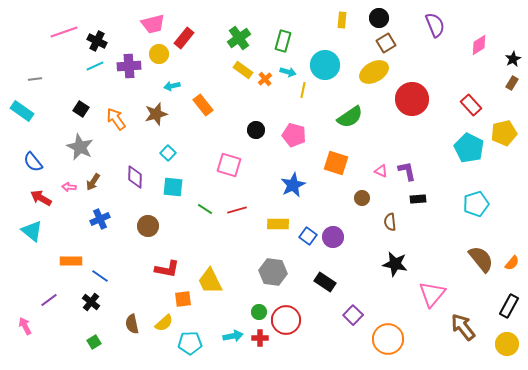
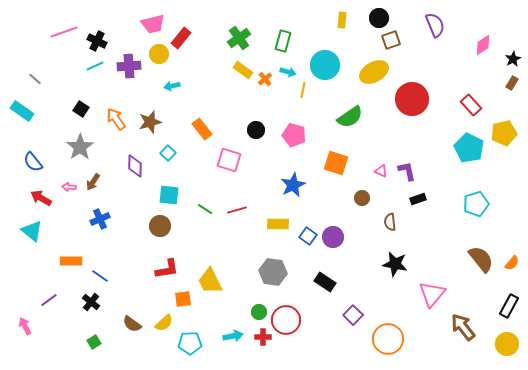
red rectangle at (184, 38): moved 3 px left
brown square at (386, 43): moved 5 px right, 3 px up; rotated 12 degrees clockwise
pink diamond at (479, 45): moved 4 px right
gray line at (35, 79): rotated 48 degrees clockwise
orange rectangle at (203, 105): moved 1 px left, 24 px down
brown star at (156, 114): moved 6 px left, 8 px down
gray star at (80, 147): rotated 12 degrees clockwise
pink square at (229, 165): moved 5 px up
purple diamond at (135, 177): moved 11 px up
cyan square at (173, 187): moved 4 px left, 8 px down
black rectangle at (418, 199): rotated 14 degrees counterclockwise
brown circle at (148, 226): moved 12 px right
red L-shape at (167, 269): rotated 20 degrees counterclockwise
brown semicircle at (132, 324): rotated 42 degrees counterclockwise
red cross at (260, 338): moved 3 px right, 1 px up
